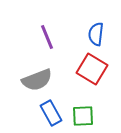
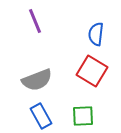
purple line: moved 12 px left, 16 px up
red square: moved 2 px down
blue rectangle: moved 10 px left, 3 px down
